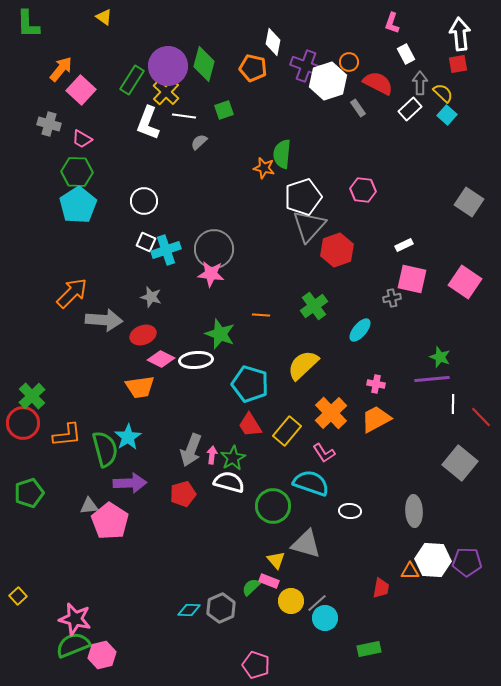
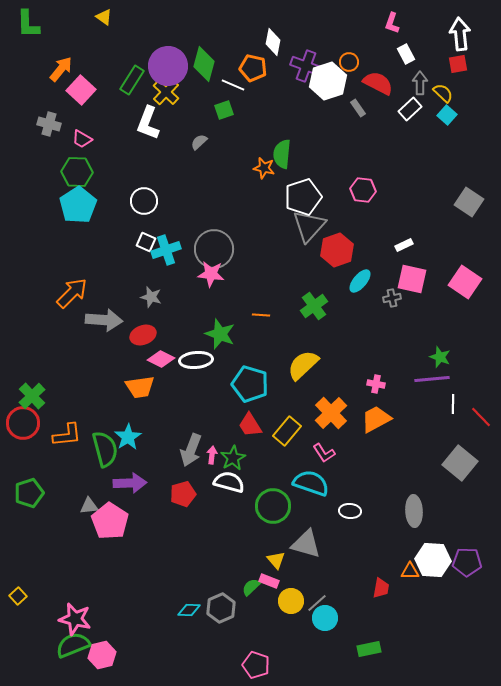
white line at (184, 116): moved 49 px right, 31 px up; rotated 15 degrees clockwise
cyan ellipse at (360, 330): moved 49 px up
